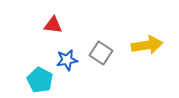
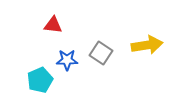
blue star: rotated 10 degrees clockwise
cyan pentagon: rotated 20 degrees clockwise
